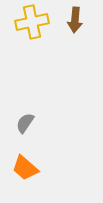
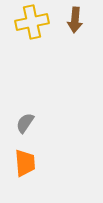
orange trapezoid: moved 5 px up; rotated 136 degrees counterclockwise
